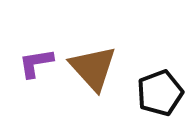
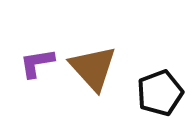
purple L-shape: moved 1 px right
